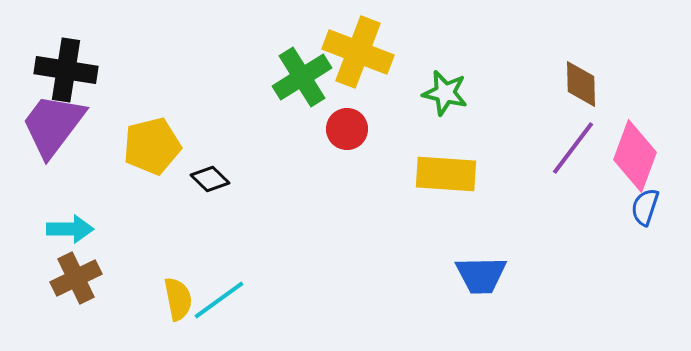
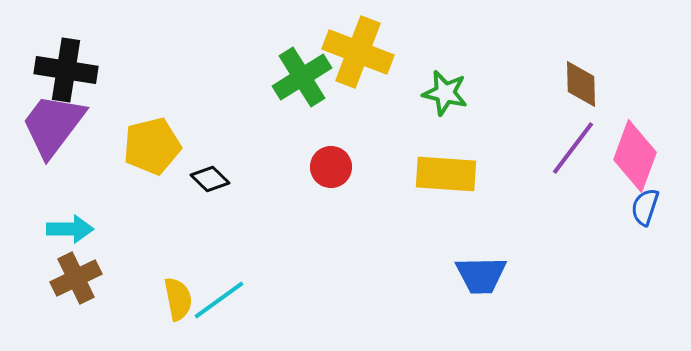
red circle: moved 16 px left, 38 px down
